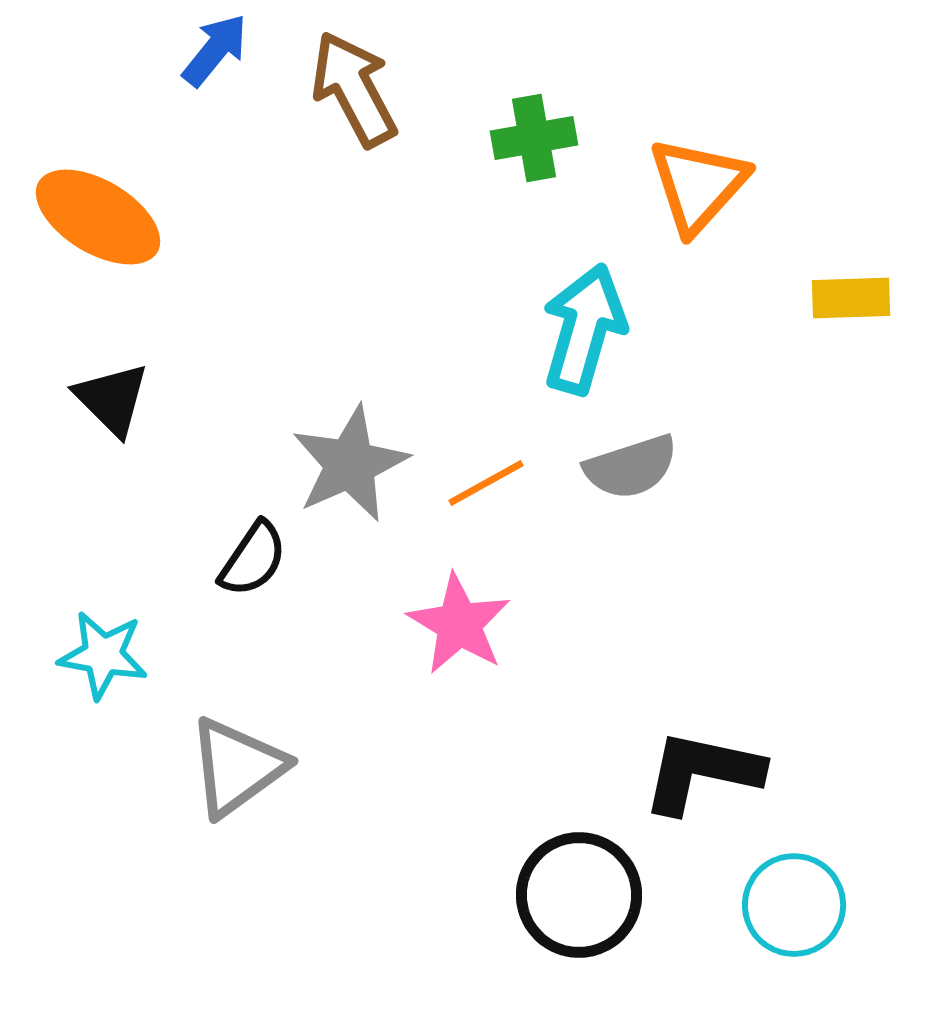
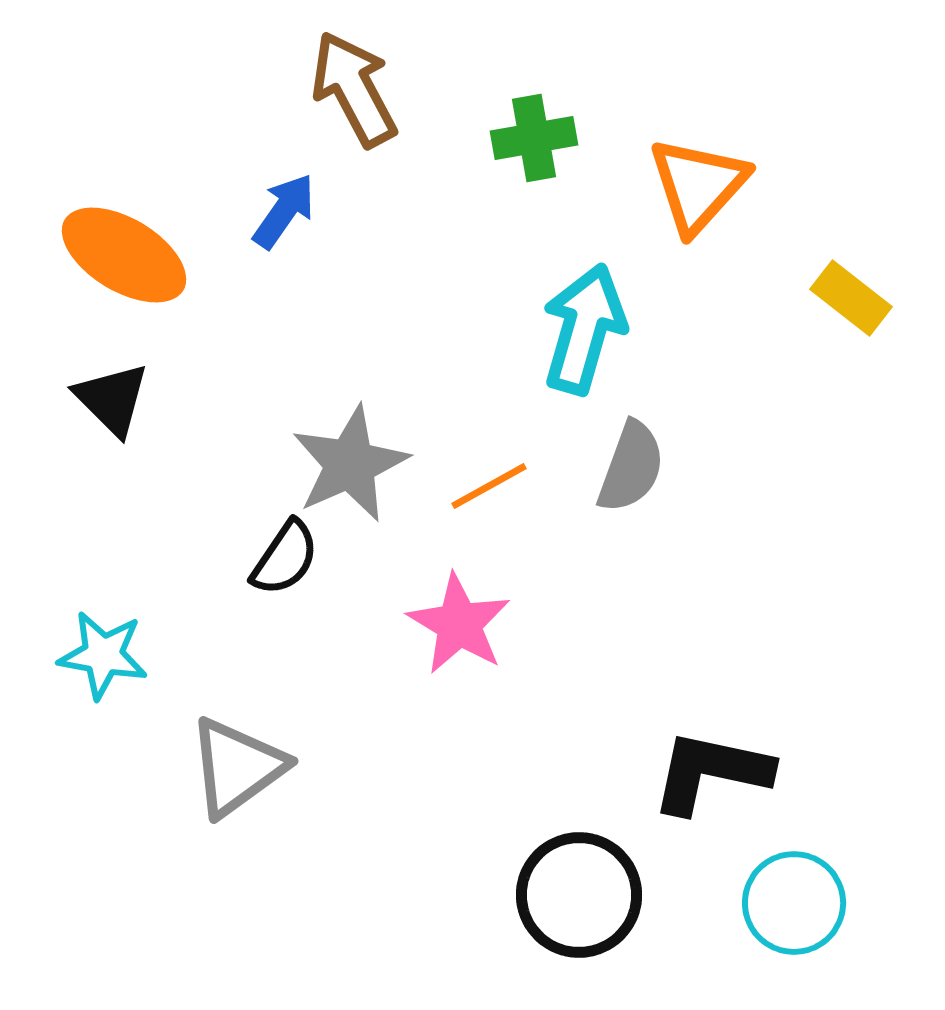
blue arrow: moved 69 px right, 161 px down; rotated 4 degrees counterclockwise
orange ellipse: moved 26 px right, 38 px down
yellow rectangle: rotated 40 degrees clockwise
gray semicircle: rotated 52 degrees counterclockwise
orange line: moved 3 px right, 3 px down
black semicircle: moved 32 px right, 1 px up
black L-shape: moved 9 px right
cyan circle: moved 2 px up
